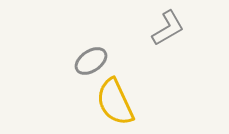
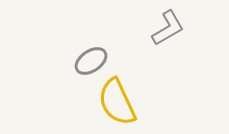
yellow semicircle: moved 2 px right
